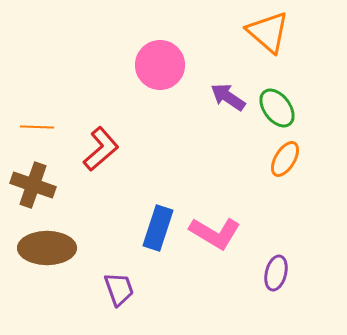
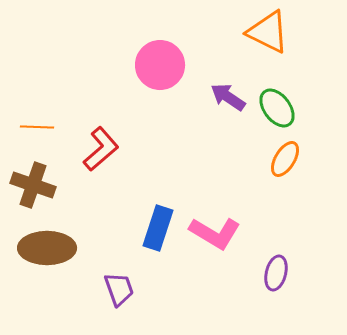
orange triangle: rotated 15 degrees counterclockwise
